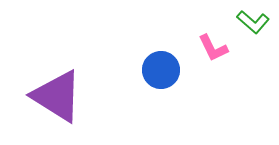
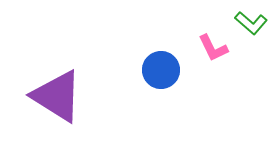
green L-shape: moved 2 px left, 1 px down
